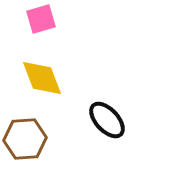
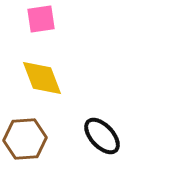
pink square: rotated 8 degrees clockwise
black ellipse: moved 5 px left, 16 px down
